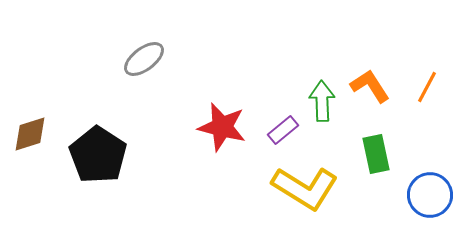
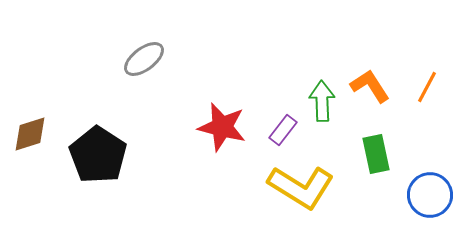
purple rectangle: rotated 12 degrees counterclockwise
yellow L-shape: moved 4 px left, 1 px up
